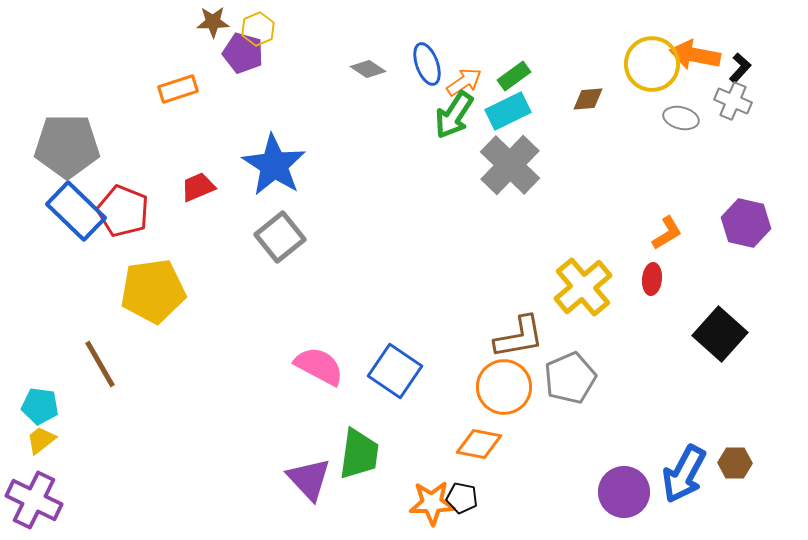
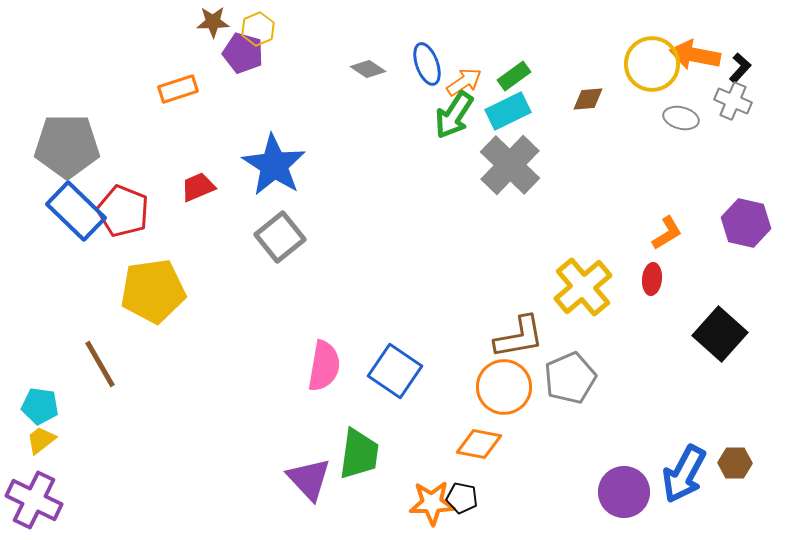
pink semicircle at (319, 366): moved 5 px right; rotated 72 degrees clockwise
